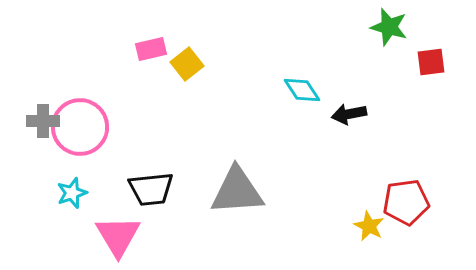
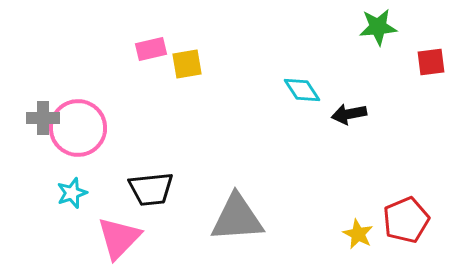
green star: moved 11 px left; rotated 21 degrees counterclockwise
yellow square: rotated 28 degrees clockwise
gray cross: moved 3 px up
pink circle: moved 2 px left, 1 px down
gray triangle: moved 27 px down
red pentagon: moved 18 px down; rotated 15 degrees counterclockwise
yellow star: moved 11 px left, 8 px down
pink triangle: moved 1 px right, 2 px down; rotated 15 degrees clockwise
